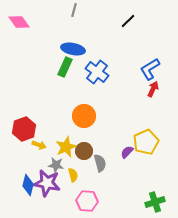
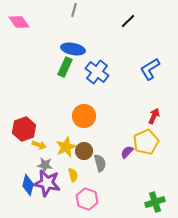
red arrow: moved 1 px right, 27 px down
gray star: moved 11 px left
pink hexagon: moved 2 px up; rotated 15 degrees clockwise
